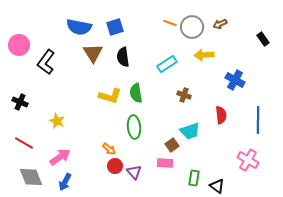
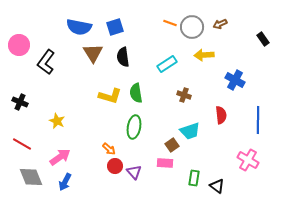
green ellipse: rotated 15 degrees clockwise
red line: moved 2 px left, 1 px down
